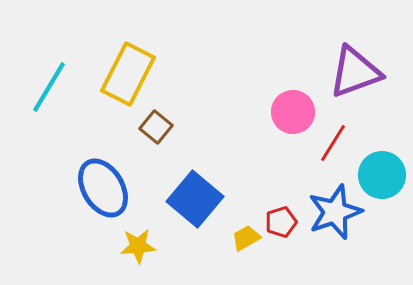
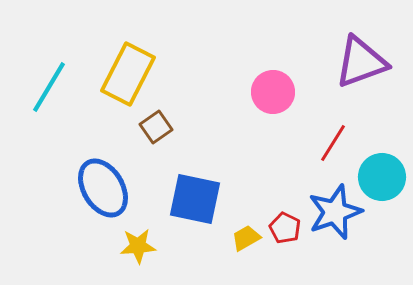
purple triangle: moved 6 px right, 10 px up
pink circle: moved 20 px left, 20 px up
brown square: rotated 16 degrees clockwise
cyan circle: moved 2 px down
blue square: rotated 28 degrees counterclockwise
red pentagon: moved 4 px right, 6 px down; rotated 28 degrees counterclockwise
